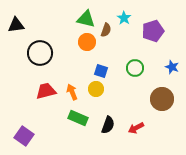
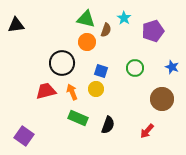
black circle: moved 22 px right, 10 px down
red arrow: moved 11 px right, 3 px down; rotated 21 degrees counterclockwise
